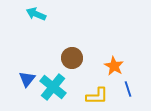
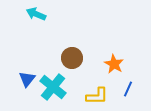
orange star: moved 2 px up
blue line: rotated 42 degrees clockwise
